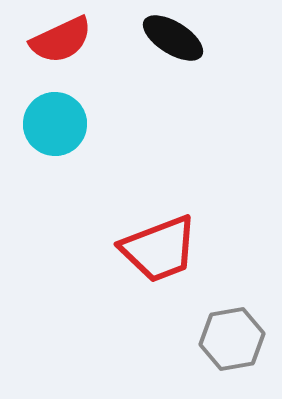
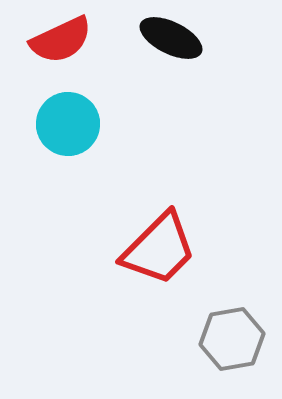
black ellipse: moved 2 px left; rotated 6 degrees counterclockwise
cyan circle: moved 13 px right
red trapezoid: rotated 24 degrees counterclockwise
